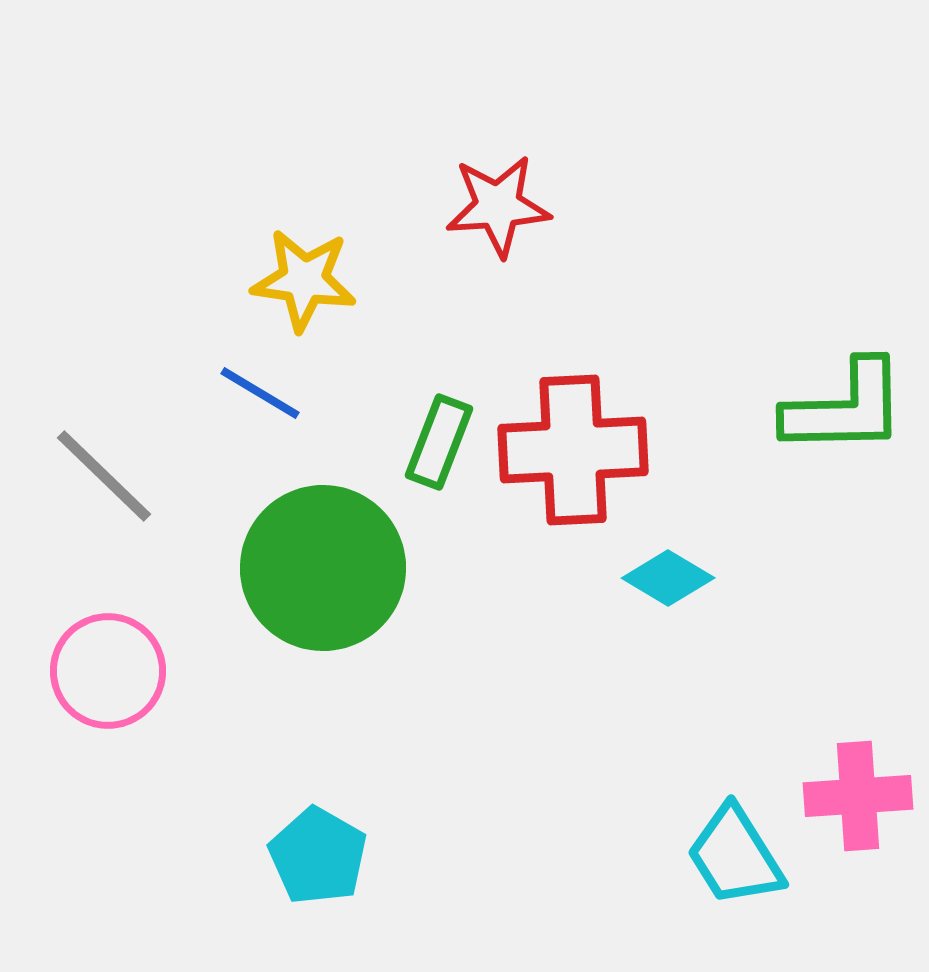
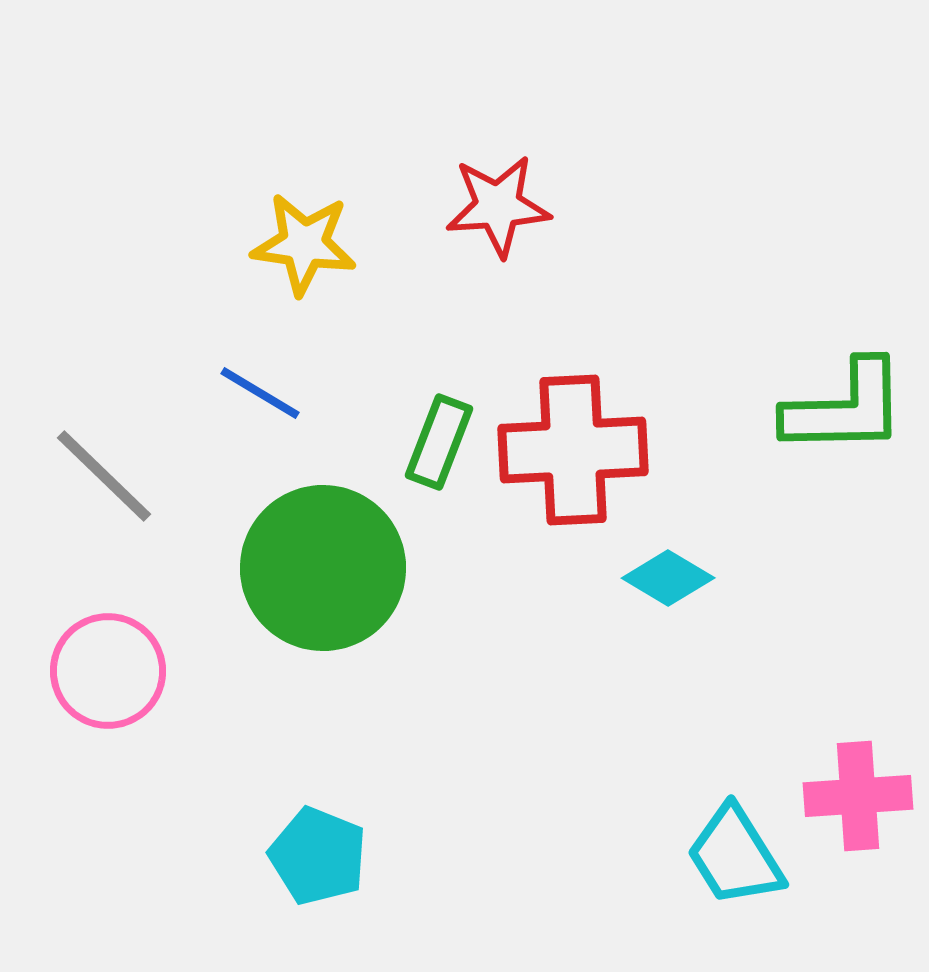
yellow star: moved 36 px up
cyan pentagon: rotated 8 degrees counterclockwise
